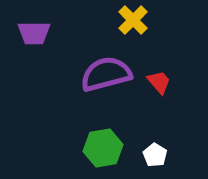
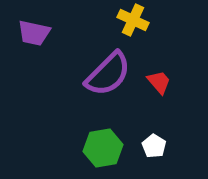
yellow cross: rotated 20 degrees counterclockwise
purple trapezoid: rotated 12 degrees clockwise
purple semicircle: moved 2 px right; rotated 150 degrees clockwise
white pentagon: moved 1 px left, 9 px up
